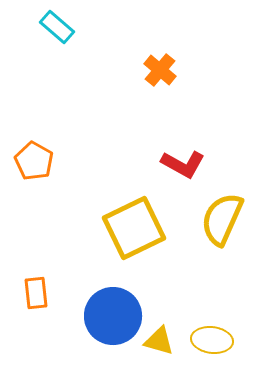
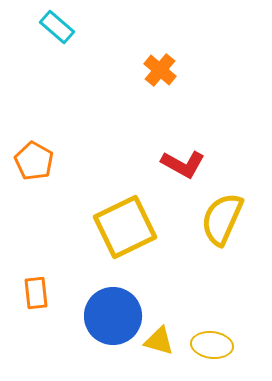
yellow square: moved 9 px left, 1 px up
yellow ellipse: moved 5 px down
